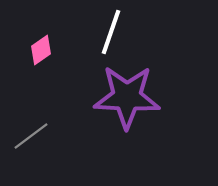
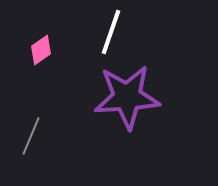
purple star: rotated 6 degrees counterclockwise
gray line: rotated 30 degrees counterclockwise
